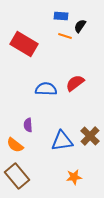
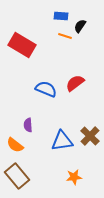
red rectangle: moved 2 px left, 1 px down
blue semicircle: rotated 20 degrees clockwise
